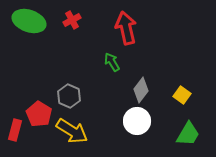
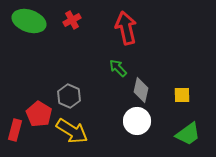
green arrow: moved 6 px right, 6 px down; rotated 12 degrees counterclockwise
gray diamond: rotated 25 degrees counterclockwise
yellow square: rotated 36 degrees counterclockwise
green trapezoid: rotated 24 degrees clockwise
